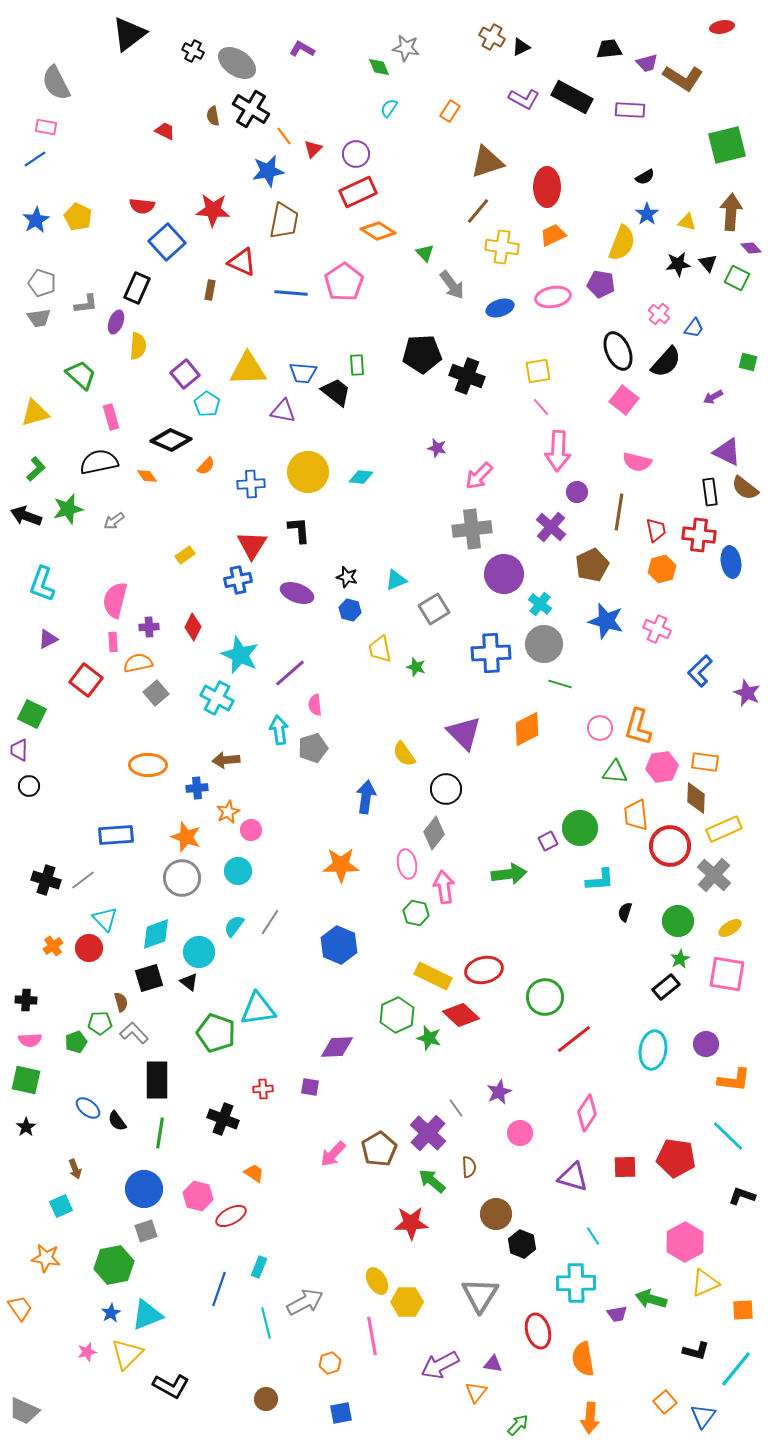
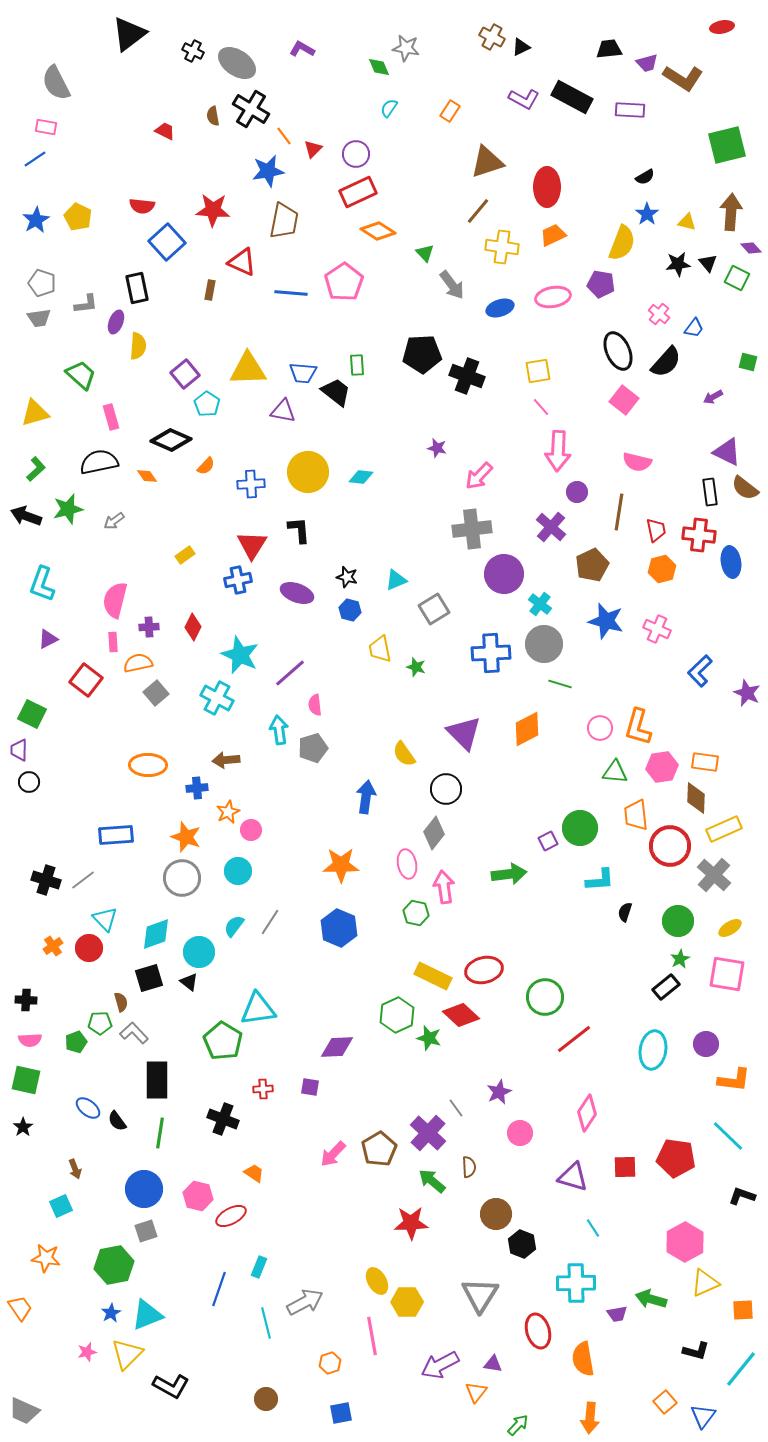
black rectangle at (137, 288): rotated 36 degrees counterclockwise
black circle at (29, 786): moved 4 px up
blue hexagon at (339, 945): moved 17 px up
green pentagon at (216, 1033): moved 7 px right, 8 px down; rotated 12 degrees clockwise
black star at (26, 1127): moved 3 px left
cyan line at (593, 1236): moved 8 px up
cyan line at (736, 1369): moved 5 px right
